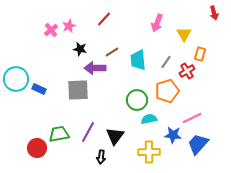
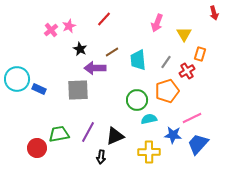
black star: rotated 16 degrees clockwise
cyan circle: moved 1 px right
black triangle: rotated 30 degrees clockwise
